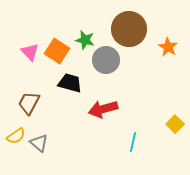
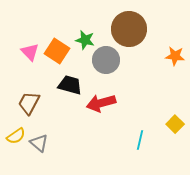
orange star: moved 7 px right, 9 px down; rotated 24 degrees counterclockwise
black trapezoid: moved 2 px down
red arrow: moved 2 px left, 6 px up
cyan line: moved 7 px right, 2 px up
